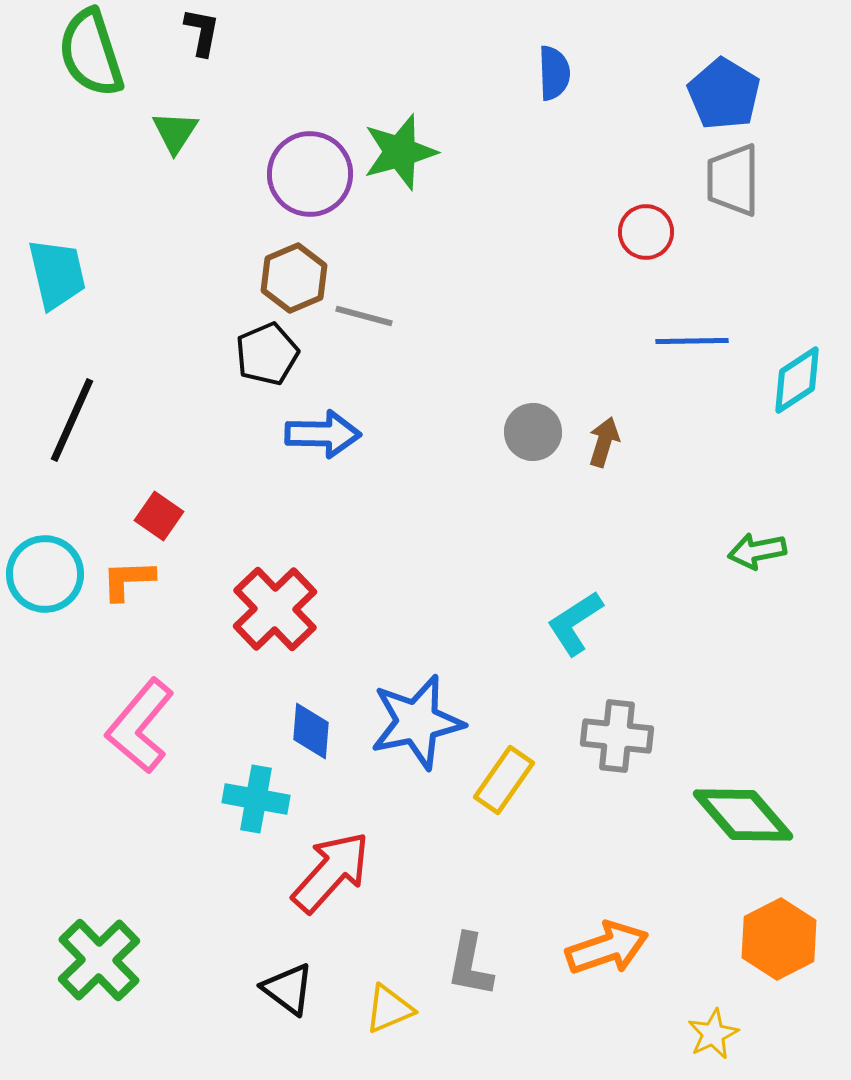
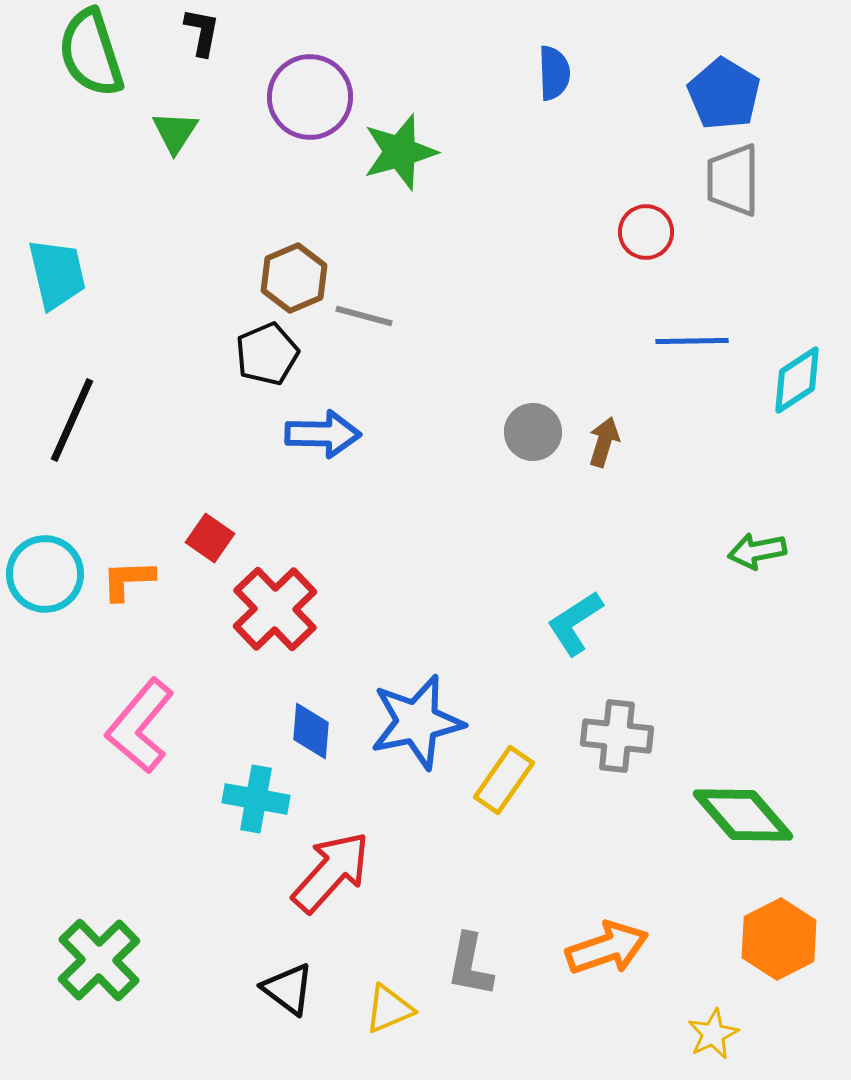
purple circle: moved 77 px up
red square: moved 51 px right, 22 px down
